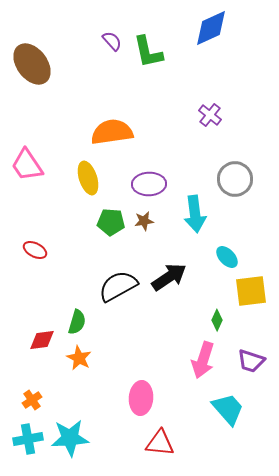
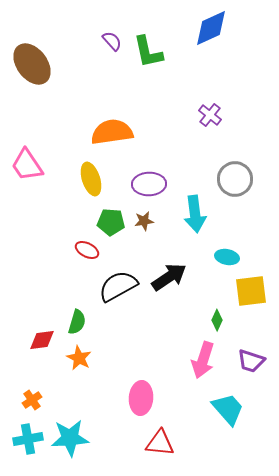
yellow ellipse: moved 3 px right, 1 px down
red ellipse: moved 52 px right
cyan ellipse: rotated 35 degrees counterclockwise
